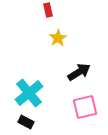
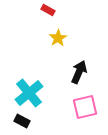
red rectangle: rotated 48 degrees counterclockwise
black arrow: rotated 35 degrees counterclockwise
black rectangle: moved 4 px left, 1 px up
